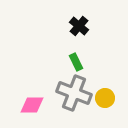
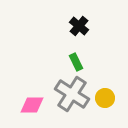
gray cross: moved 2 px left, 1 px down; rotated 12 degrees clockwise
